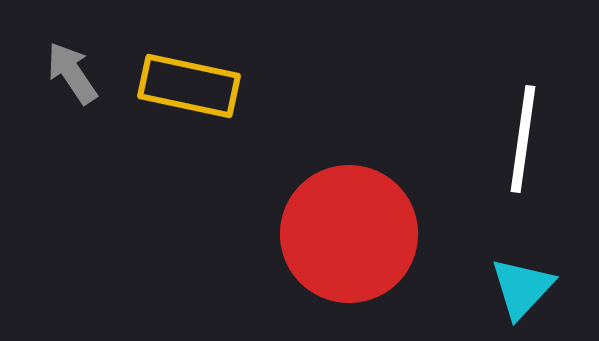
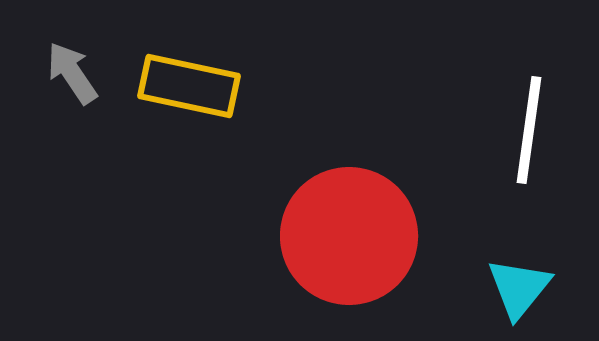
white line: moved 6 px right, 9 px up
red circle: moved 2 px down
cyan triangle: moved 3 px left; rotated 4 degrees counterclockwise
